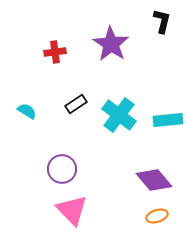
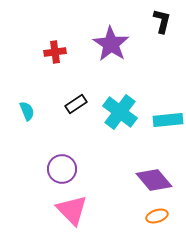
cyan semicircle: rotated 36 degrees clockwise
cyan cross: moved 1 px right, 3 px up
